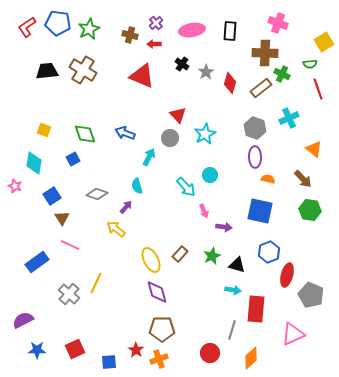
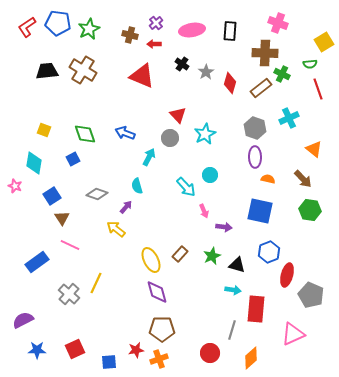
red star at (136, 350): rotated 28 degrees clockwise
